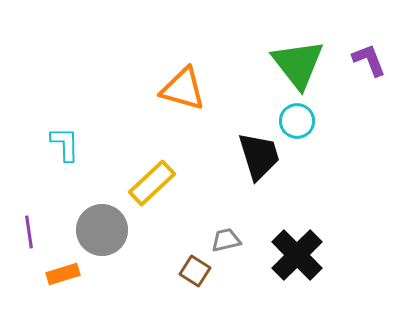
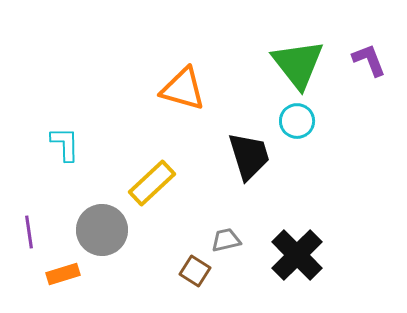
black trapezoid: moved 10 px left
